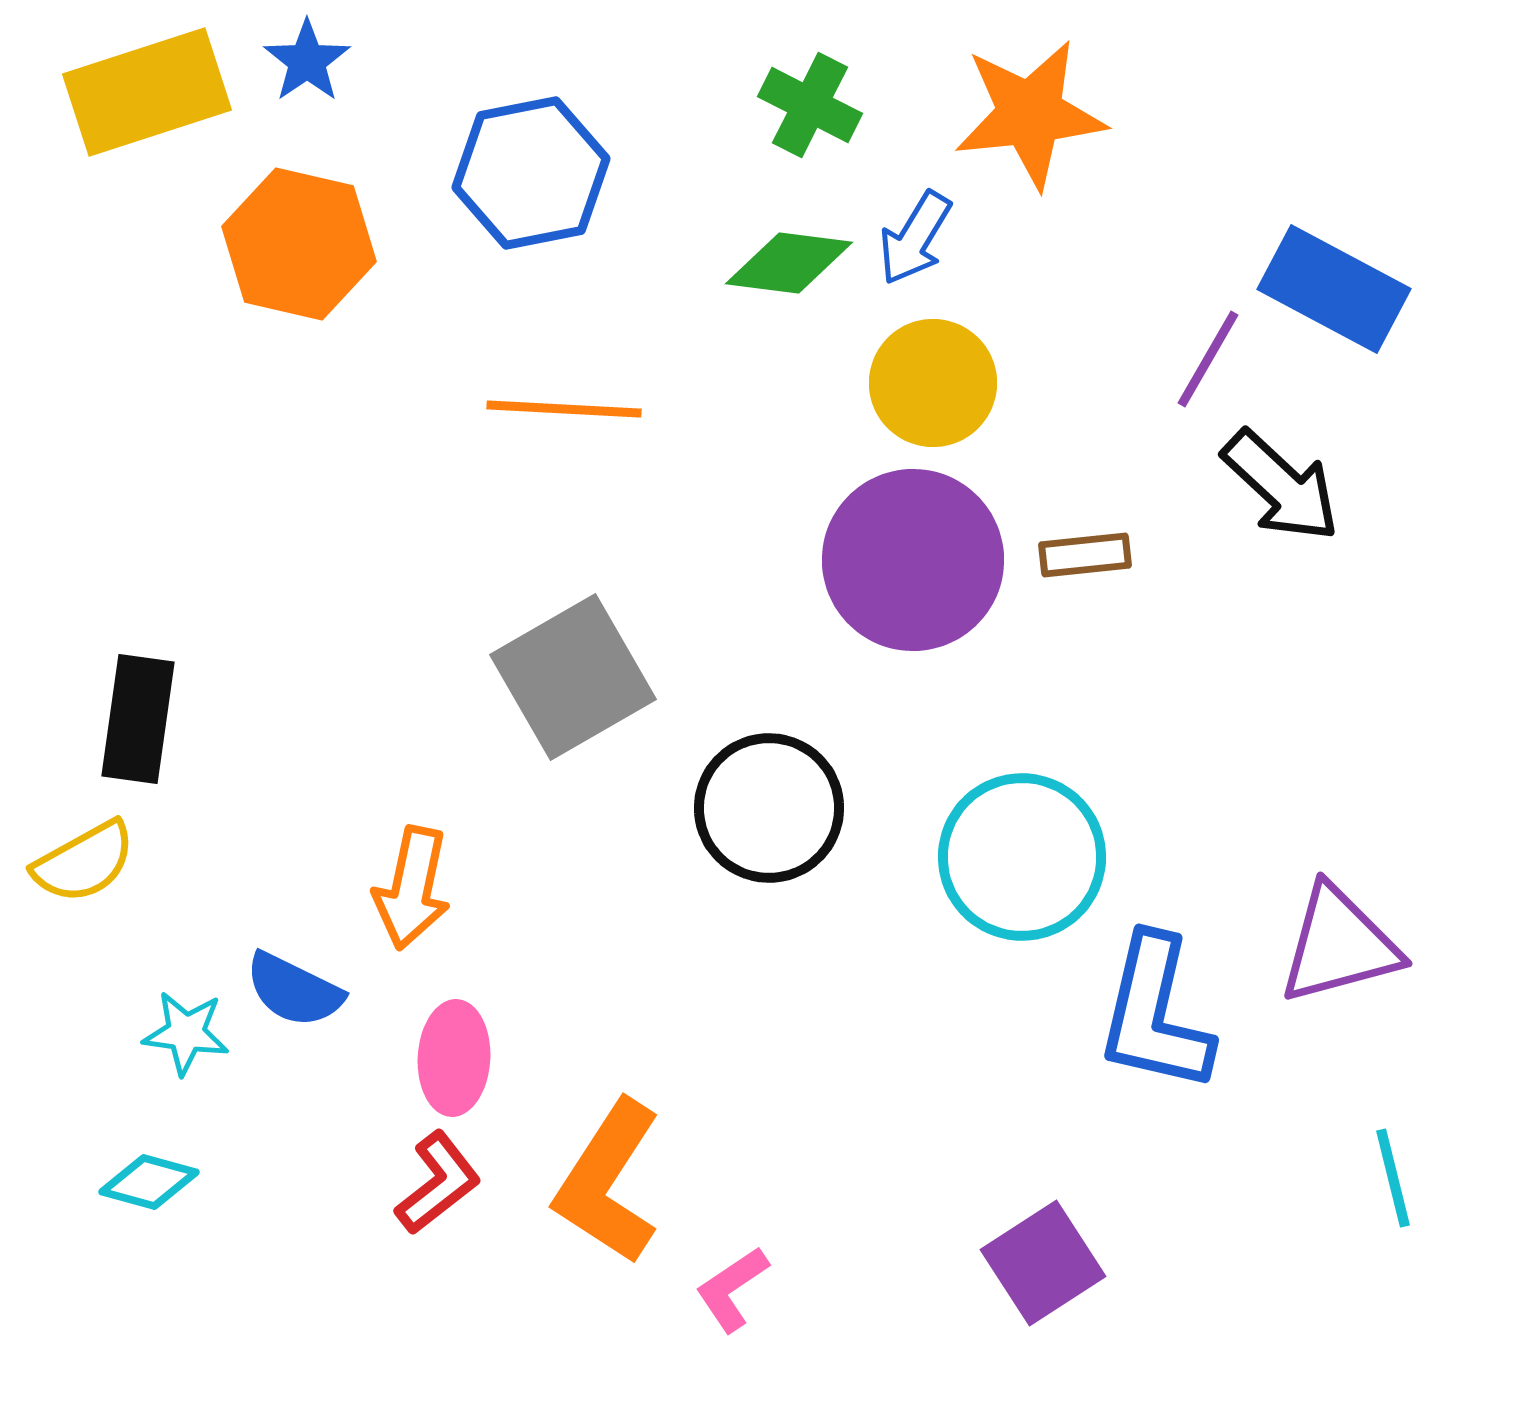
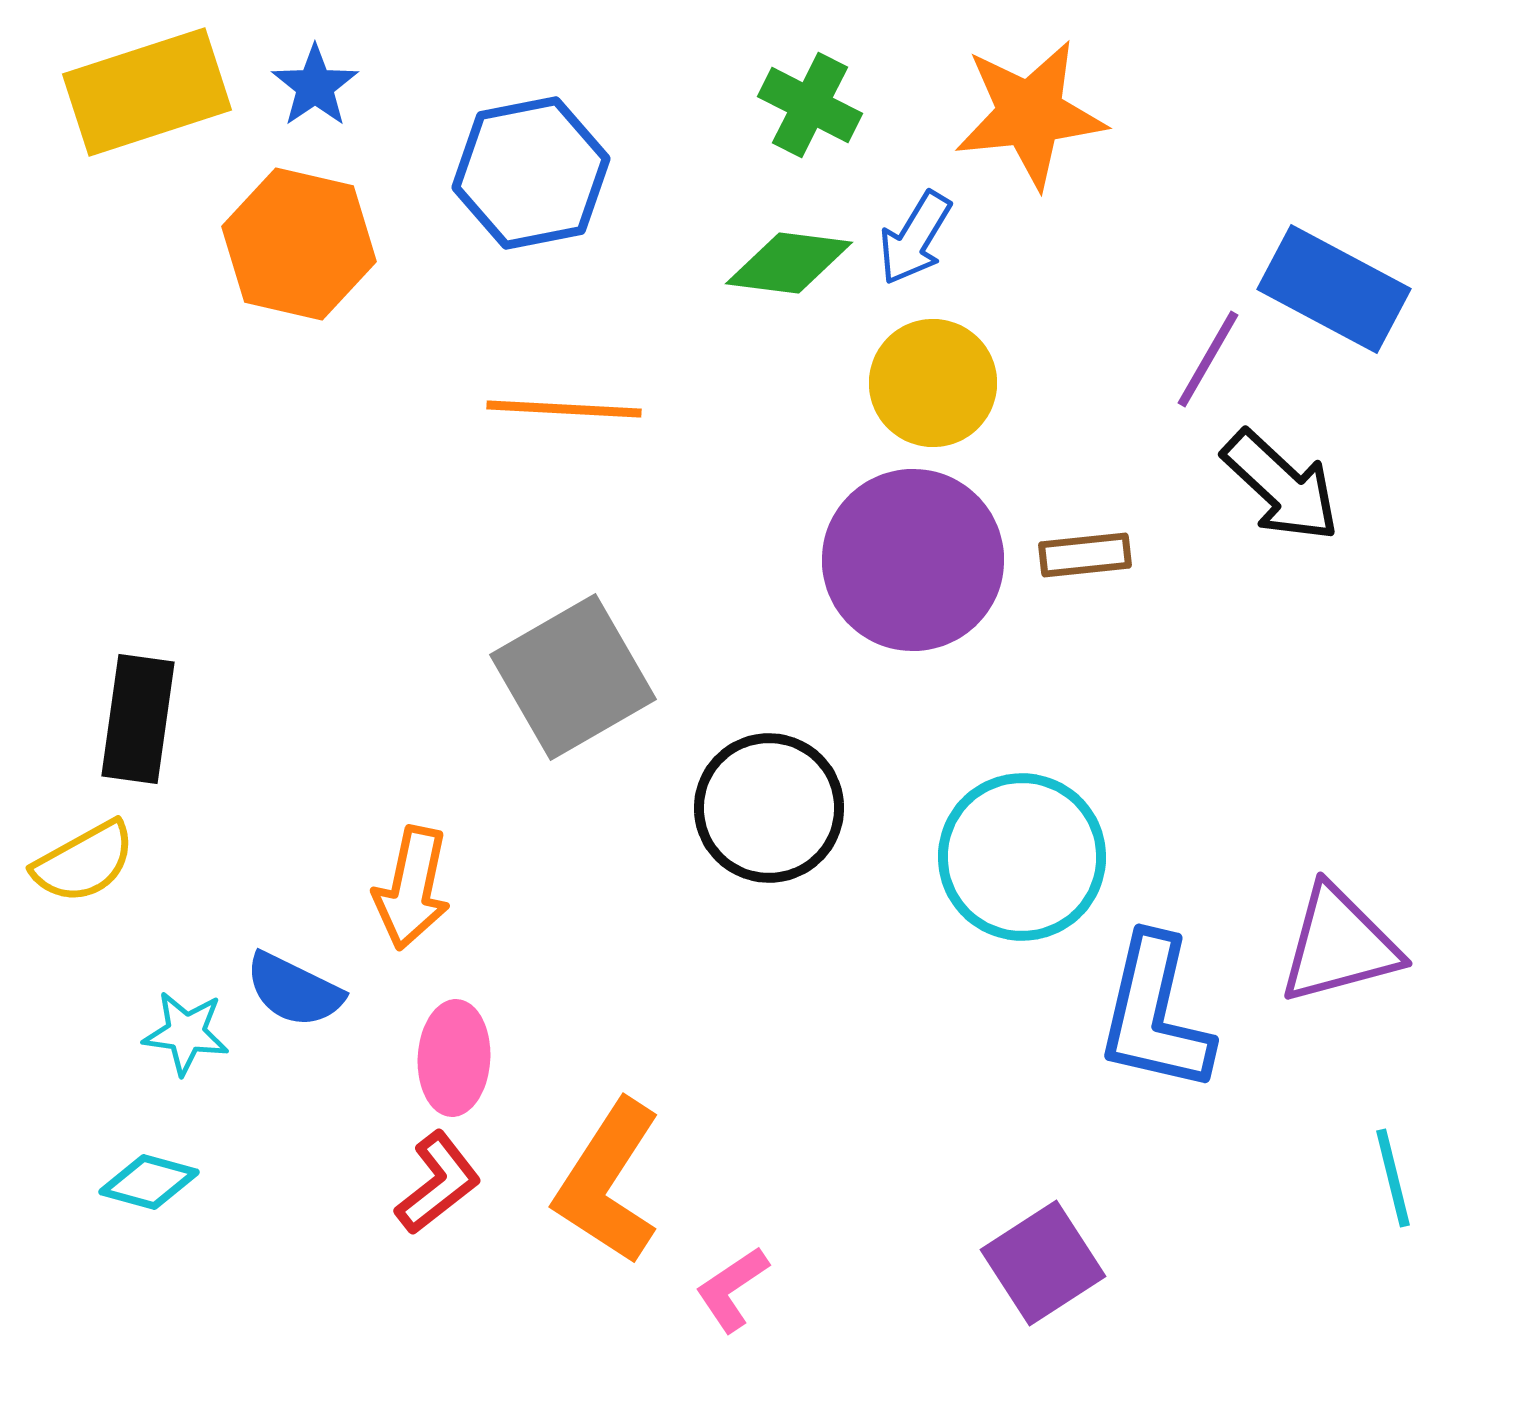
blue star: moved 8 px right, 25 px down
